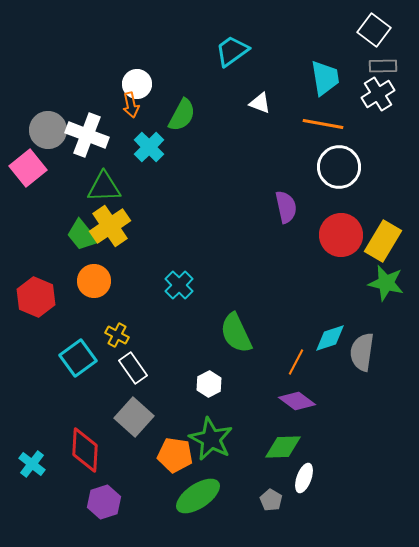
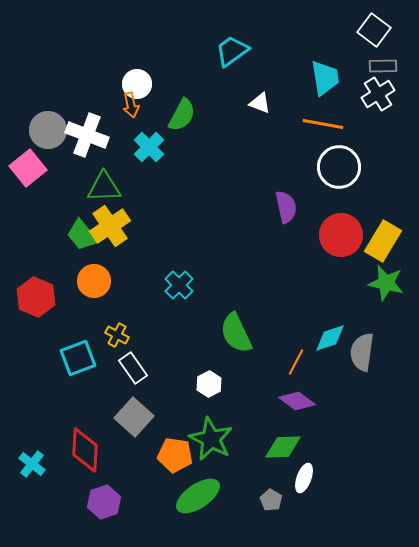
cyan square at (78, 358): rotated 15 degrees clockwise
